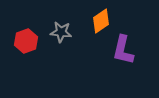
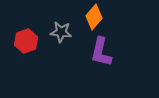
orange diamond: moved 7 px left, 4 px up; rotated 15 degrees counterclockwise
purple L-shape: moved 22 px left, 2 px down
